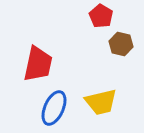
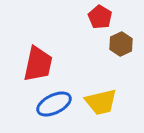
red pentagon: moved 1 px left, 1 px down
brown hexagon: rotated 20 degrees clockwise
blue ellipse: moved 4 px up; rotated 40 degrees clockwise
